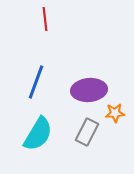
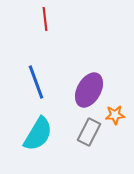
blue line: rotated 40 degrees counterclockwise
purple ellipse: rotated 56 degrees counterclockwise
orange star: moved 2 px down
gray rectangle: moved 2 px right
